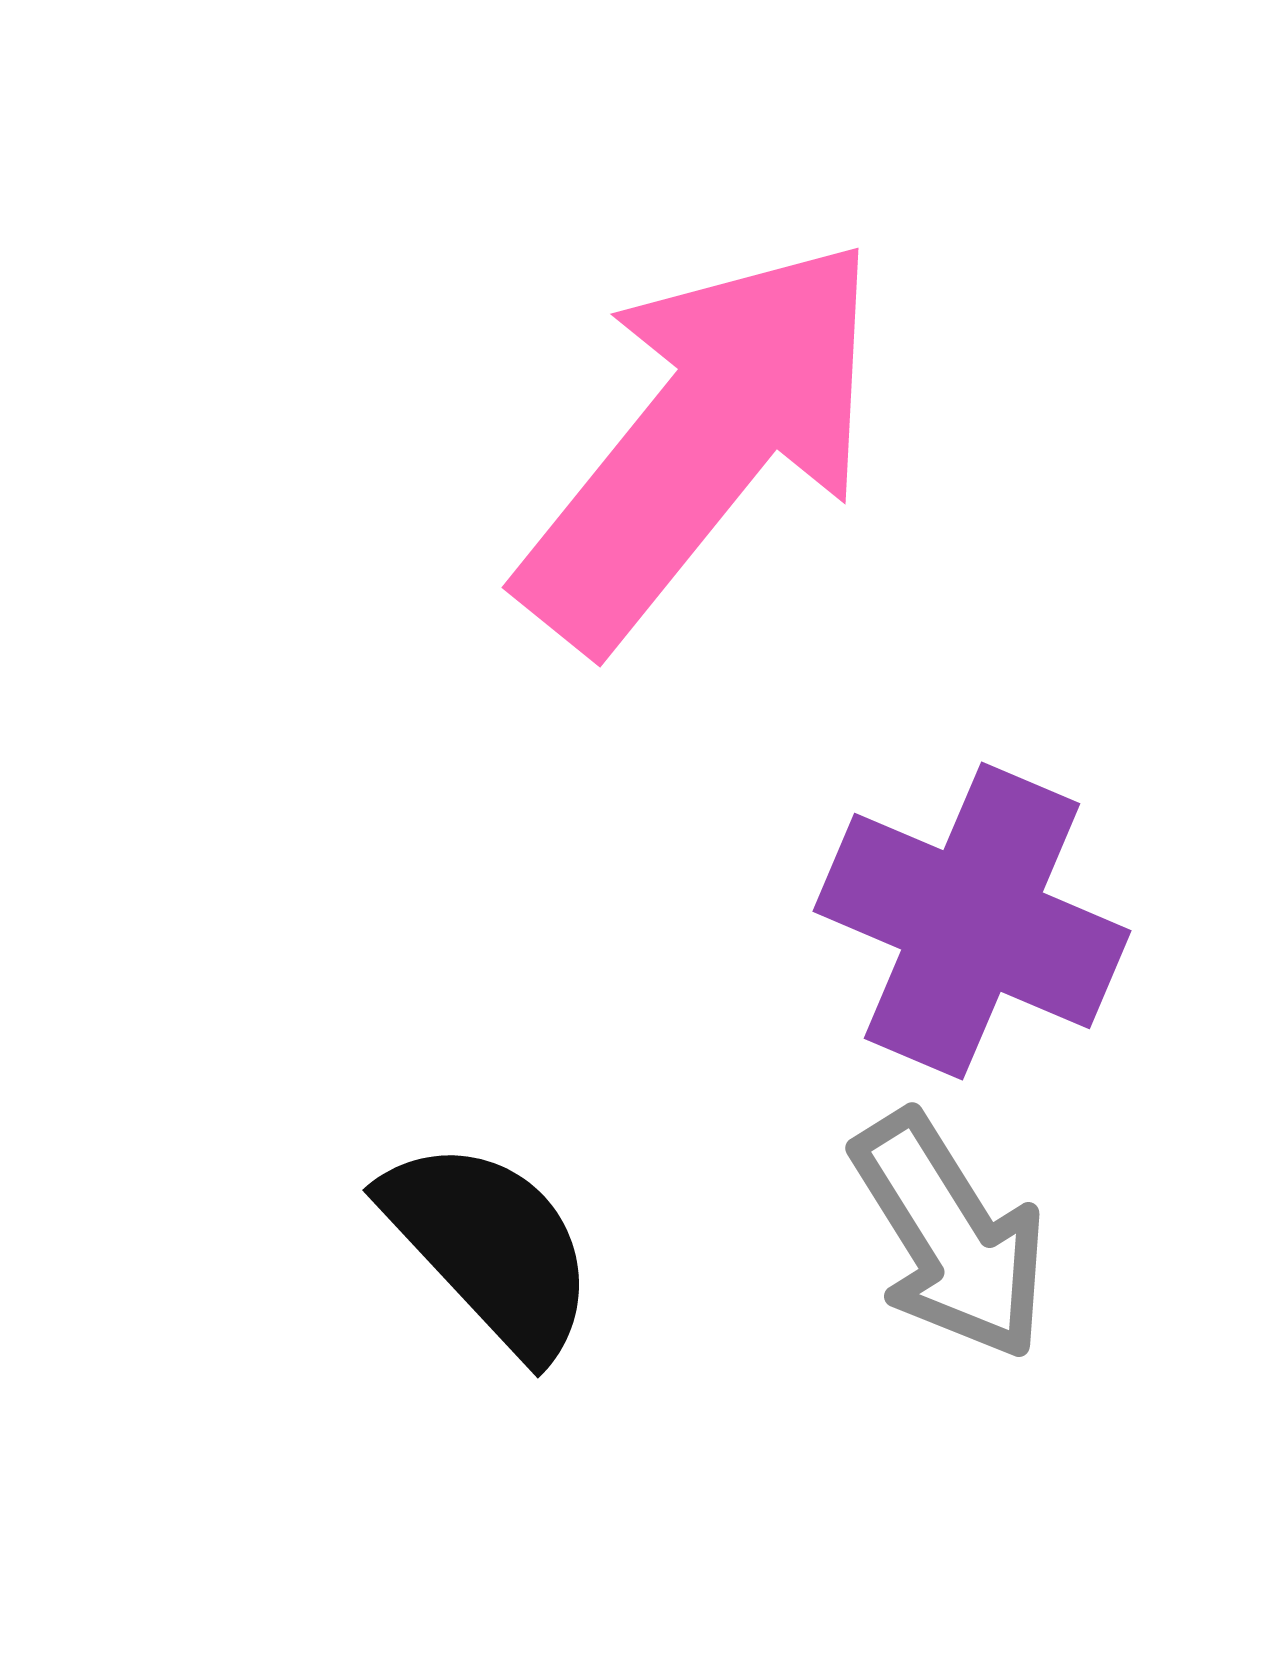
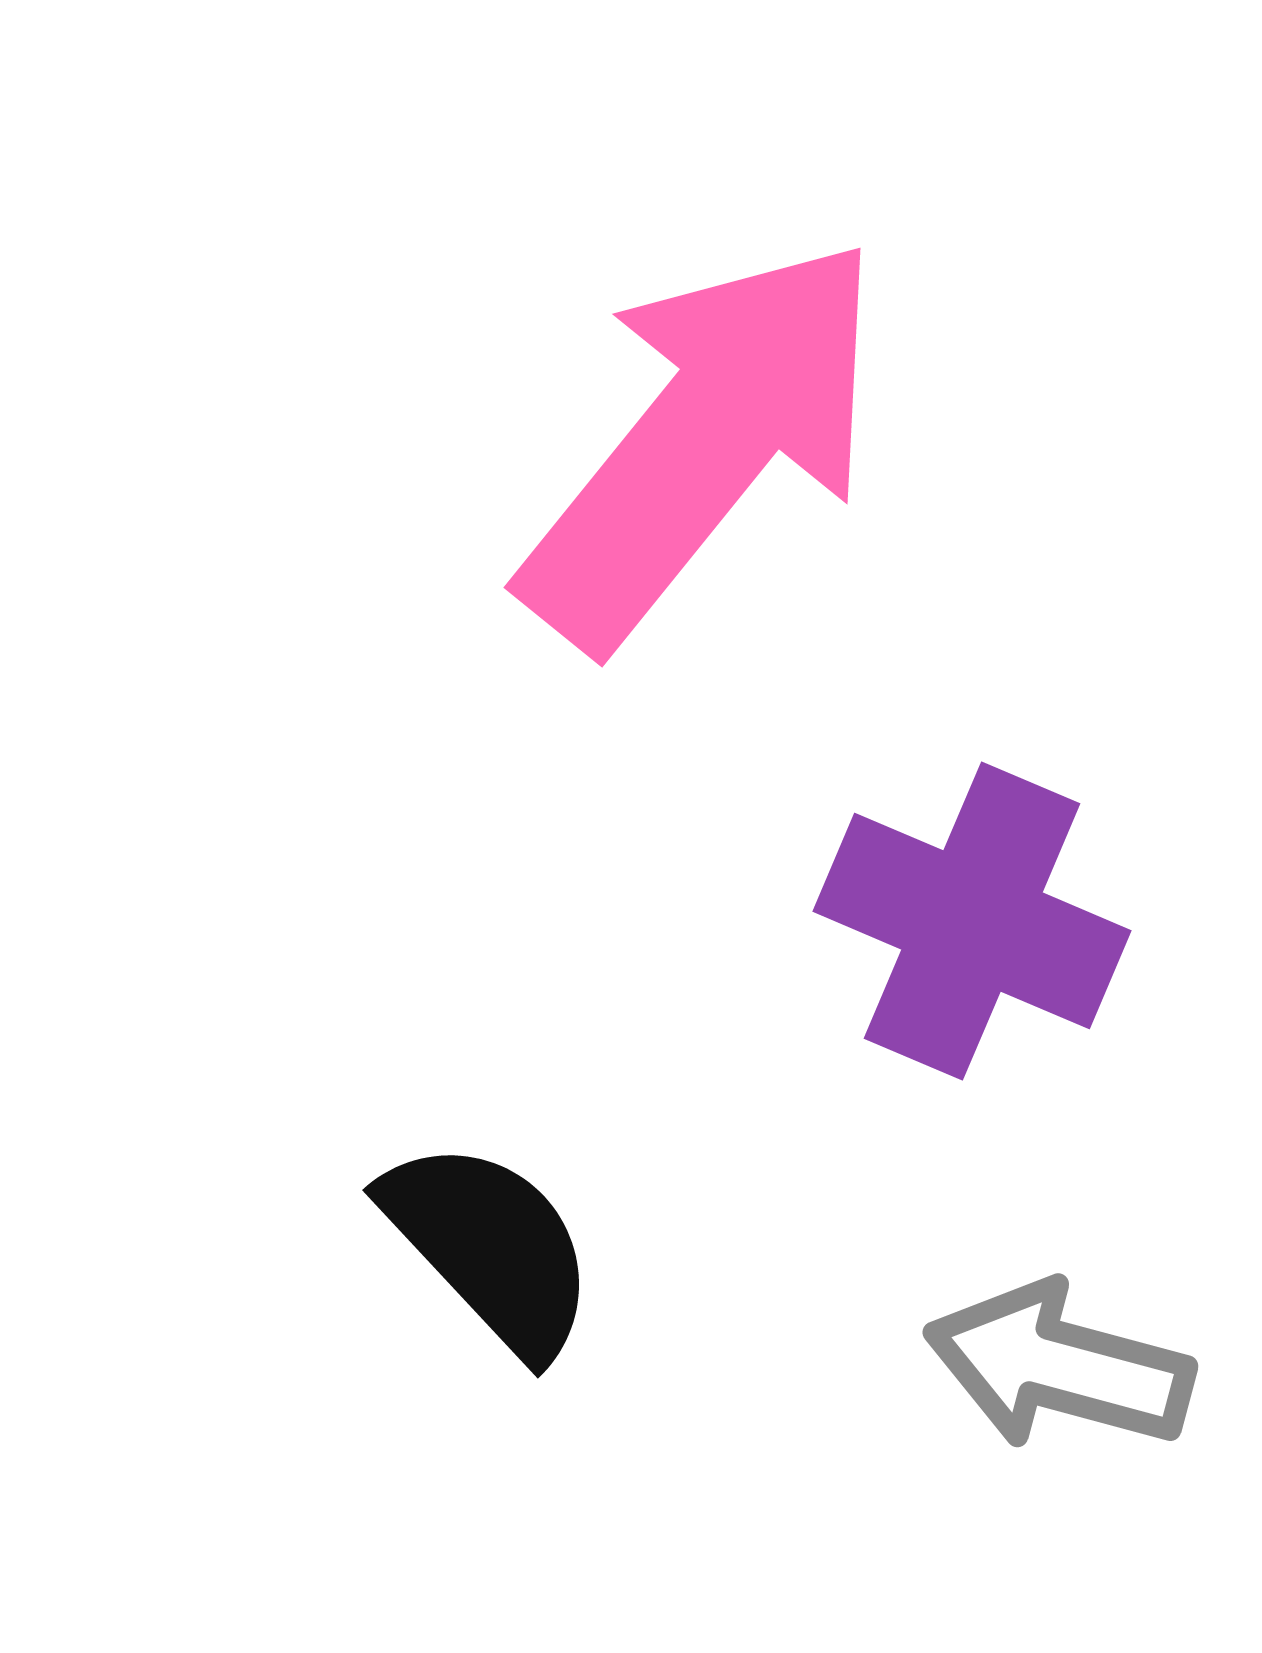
pink arrow: moved 2 px right
gray arrow: moved 109 px right, 130 px down; rotated 137 degrees clockwise
